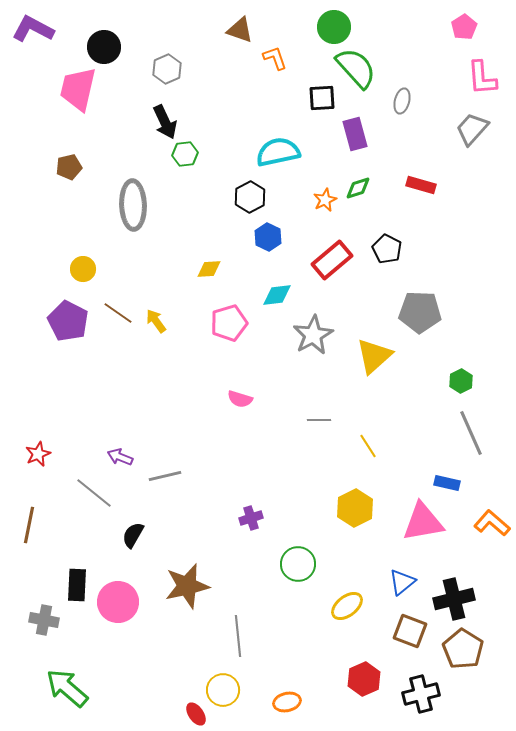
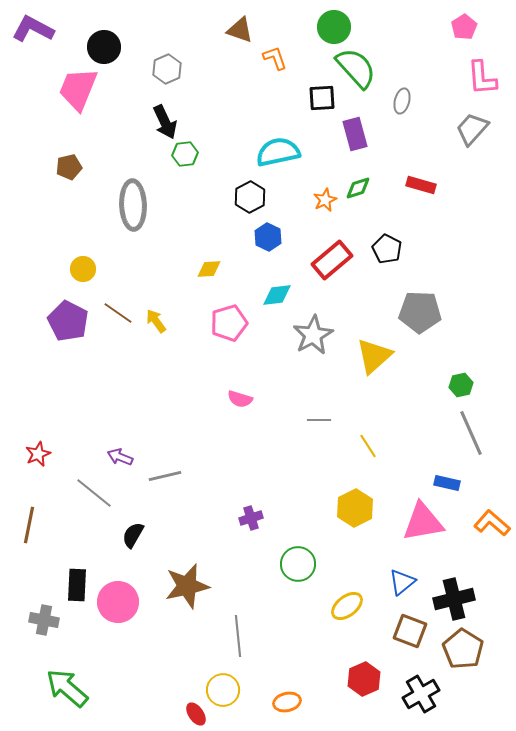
pink trapezoid at (78, 89): rotated 9 degrees clockwise
green hexagon at (461, 381): moved 4 px down; rotated 15 degrees clockwise
black cross at (421, 694): rotated 15 degrees counterclockwise
